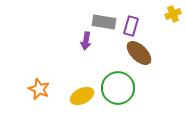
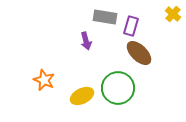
yellow cross: rotated 28 degrees counterclockwise
gray rectangle: moved 1 px right, 5 px up
purple arrow: rotated 24 degrees counterclockwise
orange star: moved 5 px right, 9 px up
